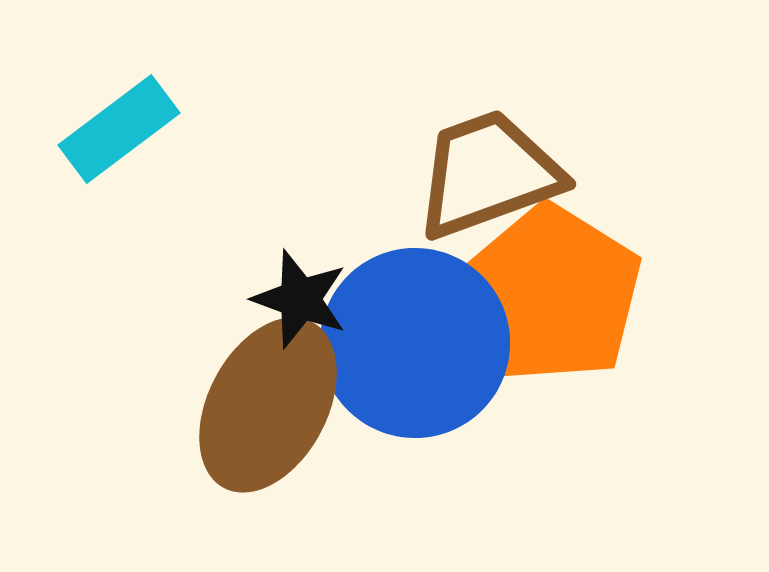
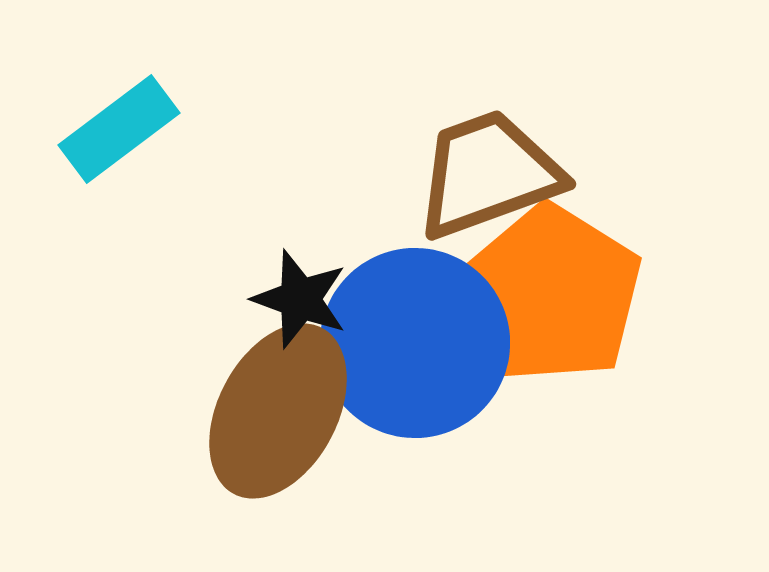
brown ellipse: moved 10 px right, 6 px down
